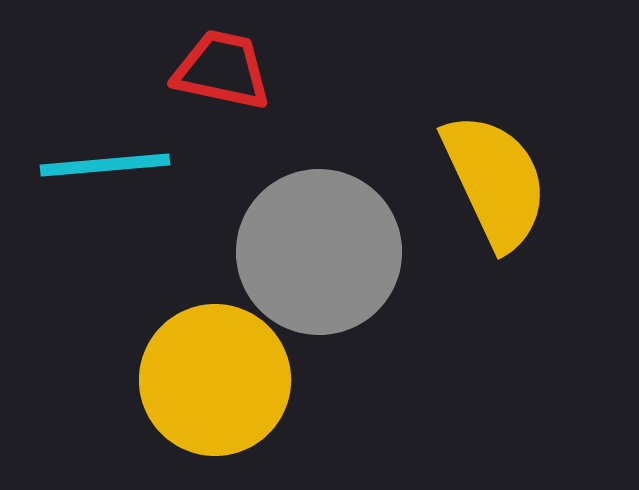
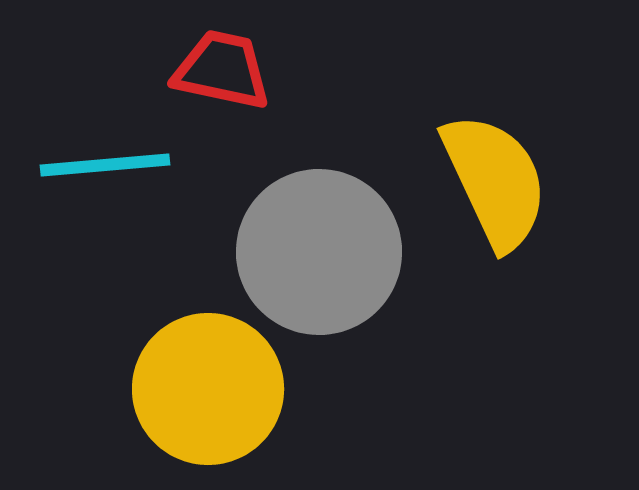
yellow circle: moved 7 px left, 9 px down
